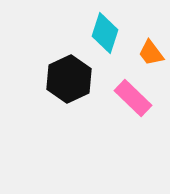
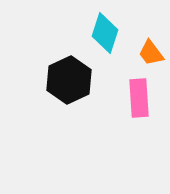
black hexagon: moved 1 px down
pink rectangle: moved 6 px right; rotated 42 degrees clockwise
